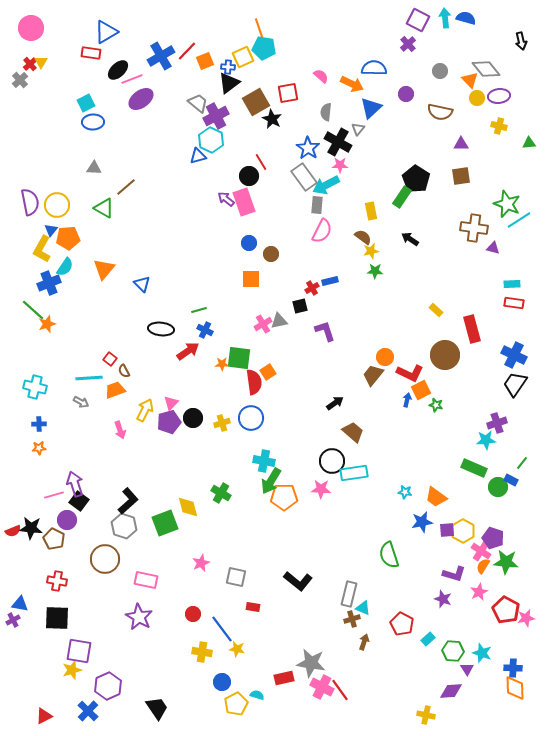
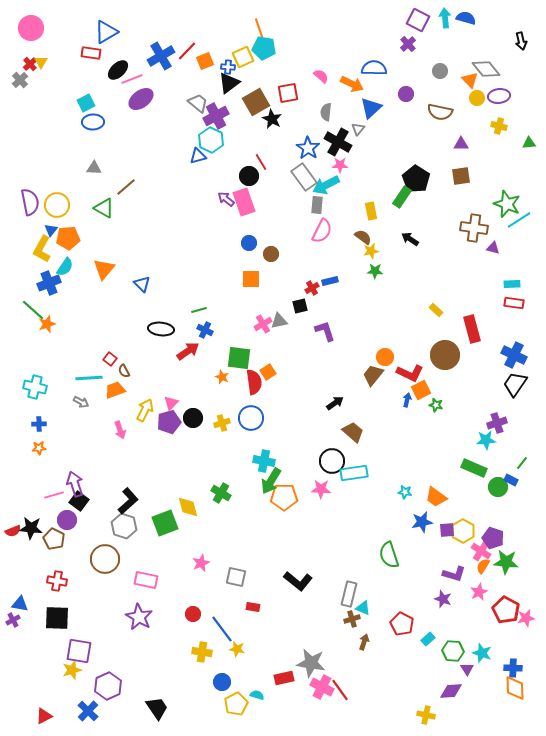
orange star at (222, 364): moved 13 px down; rotated 24 degrees clockwise
